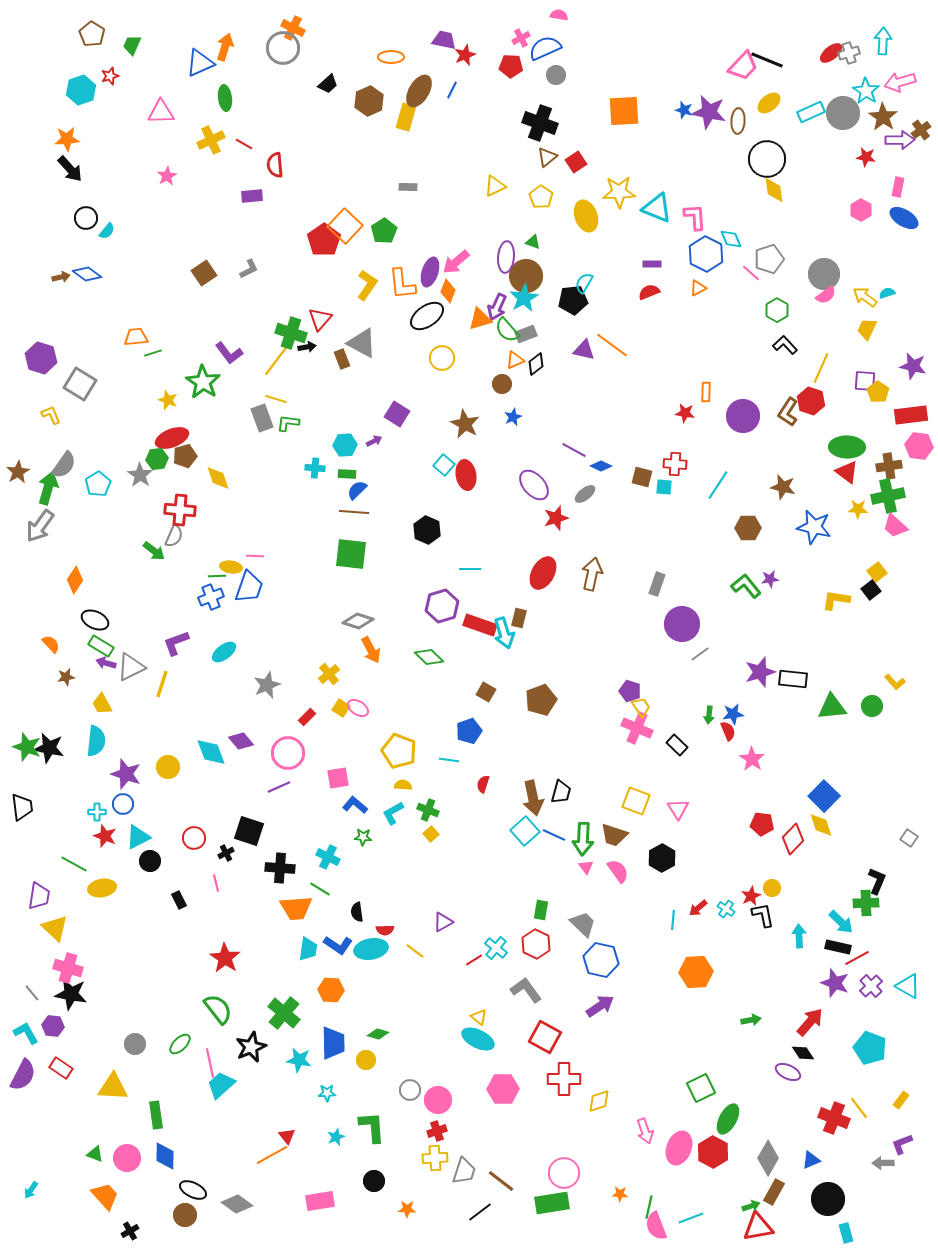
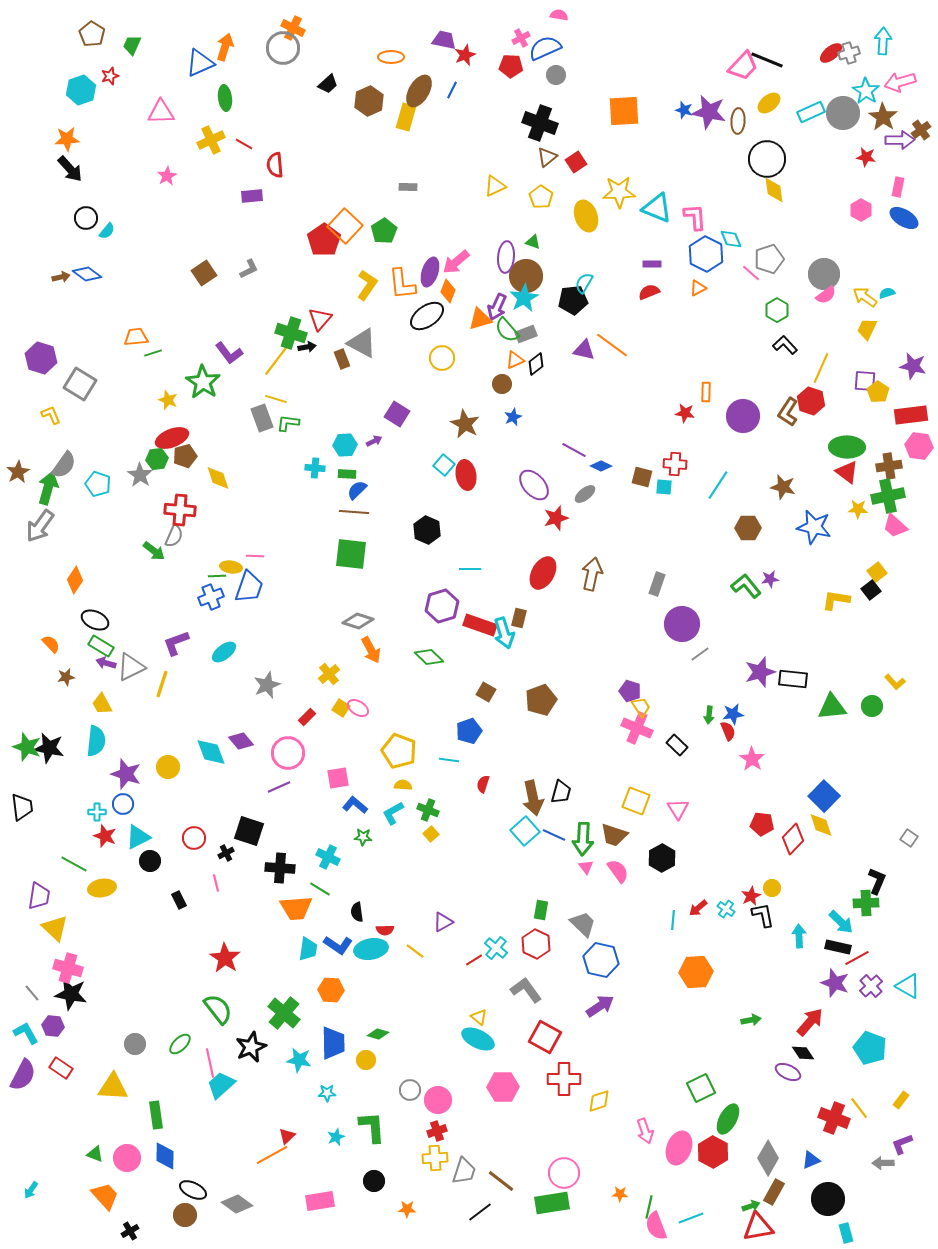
cyan pentagon at (98, 484): rotated 20 degrees counterclockwise
pink hexagon at (503, 1089): moved 2 px up
red triangle at (287, 1136): rotated 24 degrees clockwise
